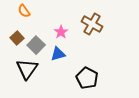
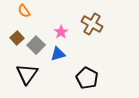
black triangle: moved 5 px down
